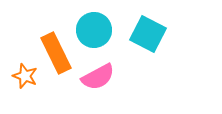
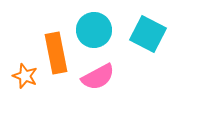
orange rectangle: rotated 15 degrees clockwise
